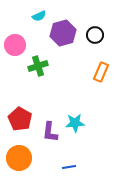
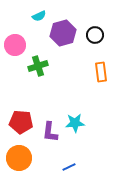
orange rectangle: rotated 30 degrees counterclockwise
red pentagon: moved 1 px right, 3 px down; rotated 25 degrees counterclockwise
blue line: rotated 16 degrees counterclockwise
